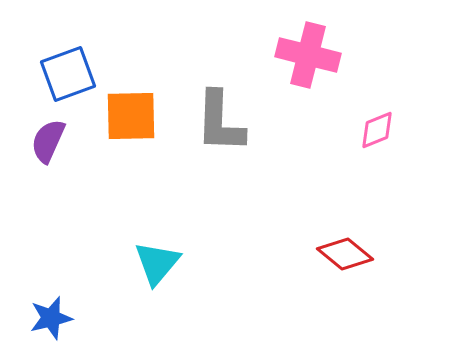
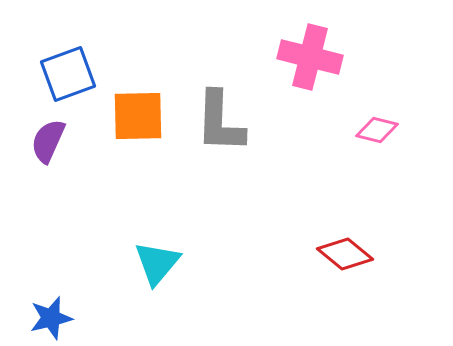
pink cross: moved 2 px right, 2 px down
orange square: moved 7 px right
pink diamond: rotated 36 degrees clockwise
